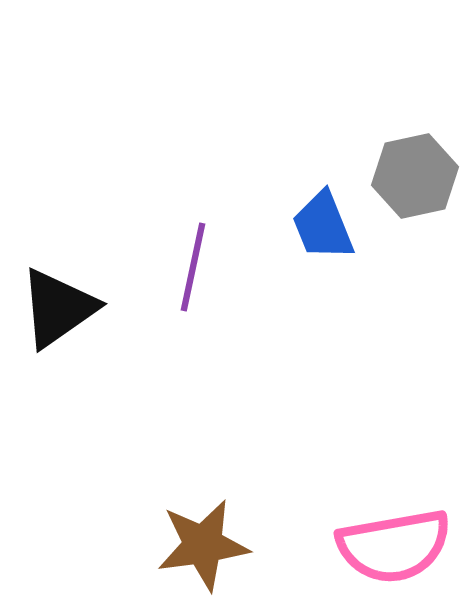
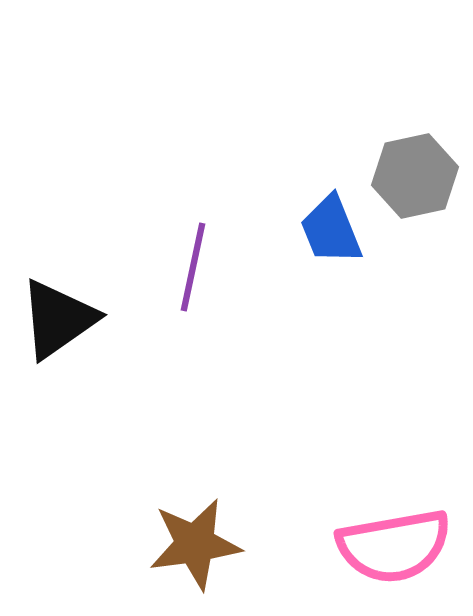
blue trapezoid: moved 8 px right, 4 px down
black triangle: moved 11 px down
brown star: moved 8 px left, 1 px up
